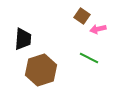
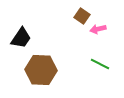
black trapezoid: moved 2 px left, 1 px up; rotated 30 degrees clockwise
green line: moved 11 px right, 6 px down
brown hexagon: rotated 20 degrees clockwise
